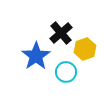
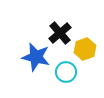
black cross: moved 1 px left
blue star: moved 1 px down; rotated 24 degrees counterclockwise
